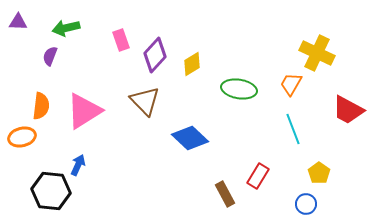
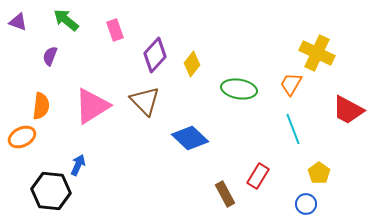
purple triangle: rotated 18 degrees clockwise
green arrow: moved 8 px up; rotated 52 degrees clockwise
pink rectangle: moved 6 px left, 10 px up
yellow diamond: rotated 20 degrees counterclockwise
pink triangle: moved 8 px right, 5 px up
orange ellipse: rotated 12 degrees counterclockwise
